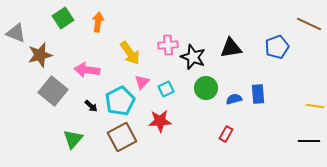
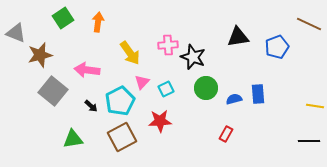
black triangle: moved 7 px right, 11 px up
green triangle: rotated 40 degrees clockwise
